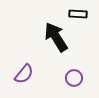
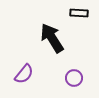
black rectangle: moved 1 px right, 1 px up
black arrow: moved 4 px left, 1 px down
